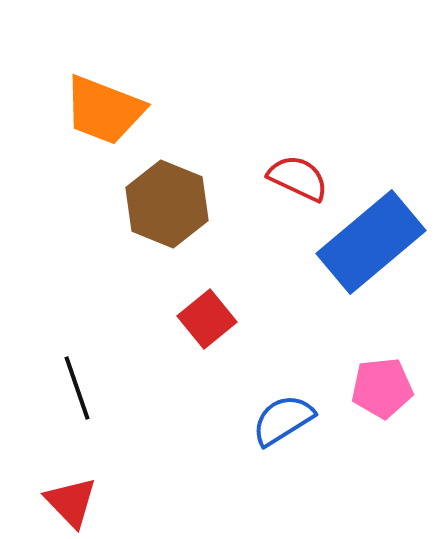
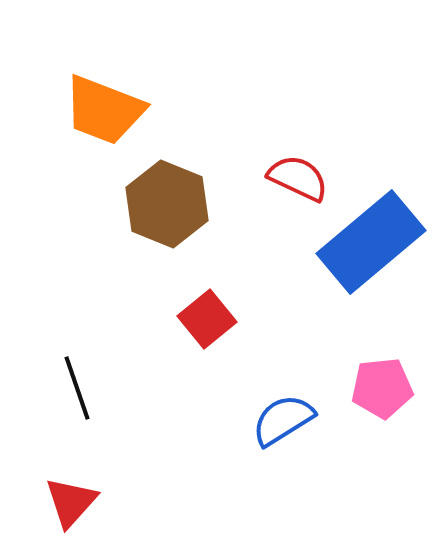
red triangle: rotated 26 degrees clockwise
